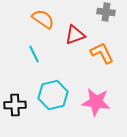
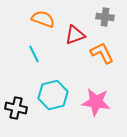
gray cross: moved 1 px left, 5 px down
orange semicircle: rotated 15 degrees counterclockwise
black cross: moved 1 px right, 3 px down; rotated 15 degrees clockwise
